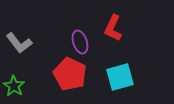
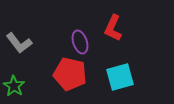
red pentagon: rotated 12 degrees counterclockwise
